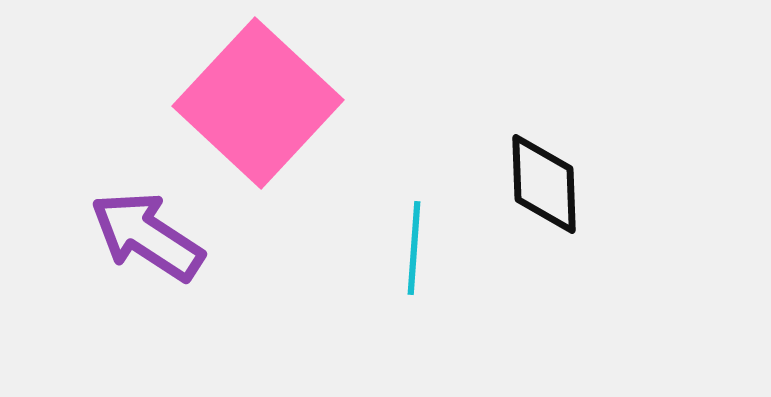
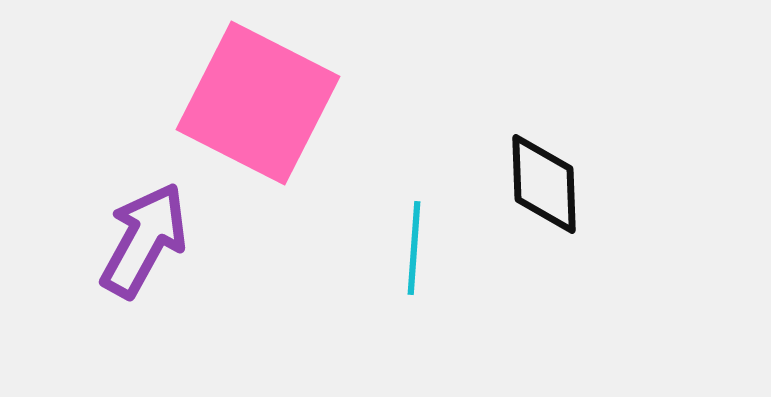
pink square: rotated 16 degrees counterclockwise
purple arrow: moved 3 px left, 4 px down; rotated 86 degrees clockwise
